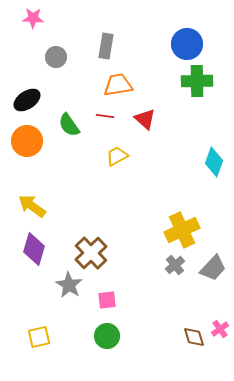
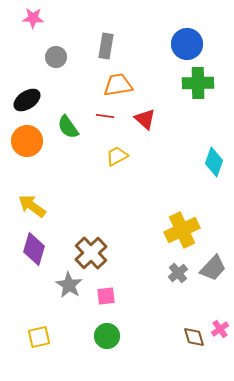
green cross: moved 1 px right, 2 px down
green semicircle: moved 1 px left, 2 px down
gray cross: moved 3 px right, 8 px down
pink square: moved 1 px left, 4 px up
